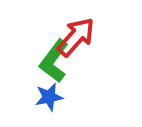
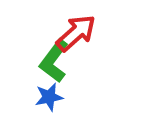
red arrow: moved 4 px up; rotated 6 degrees clockwise
